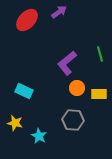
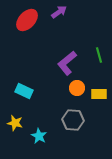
green line: moved 1 px left, 1 px down
